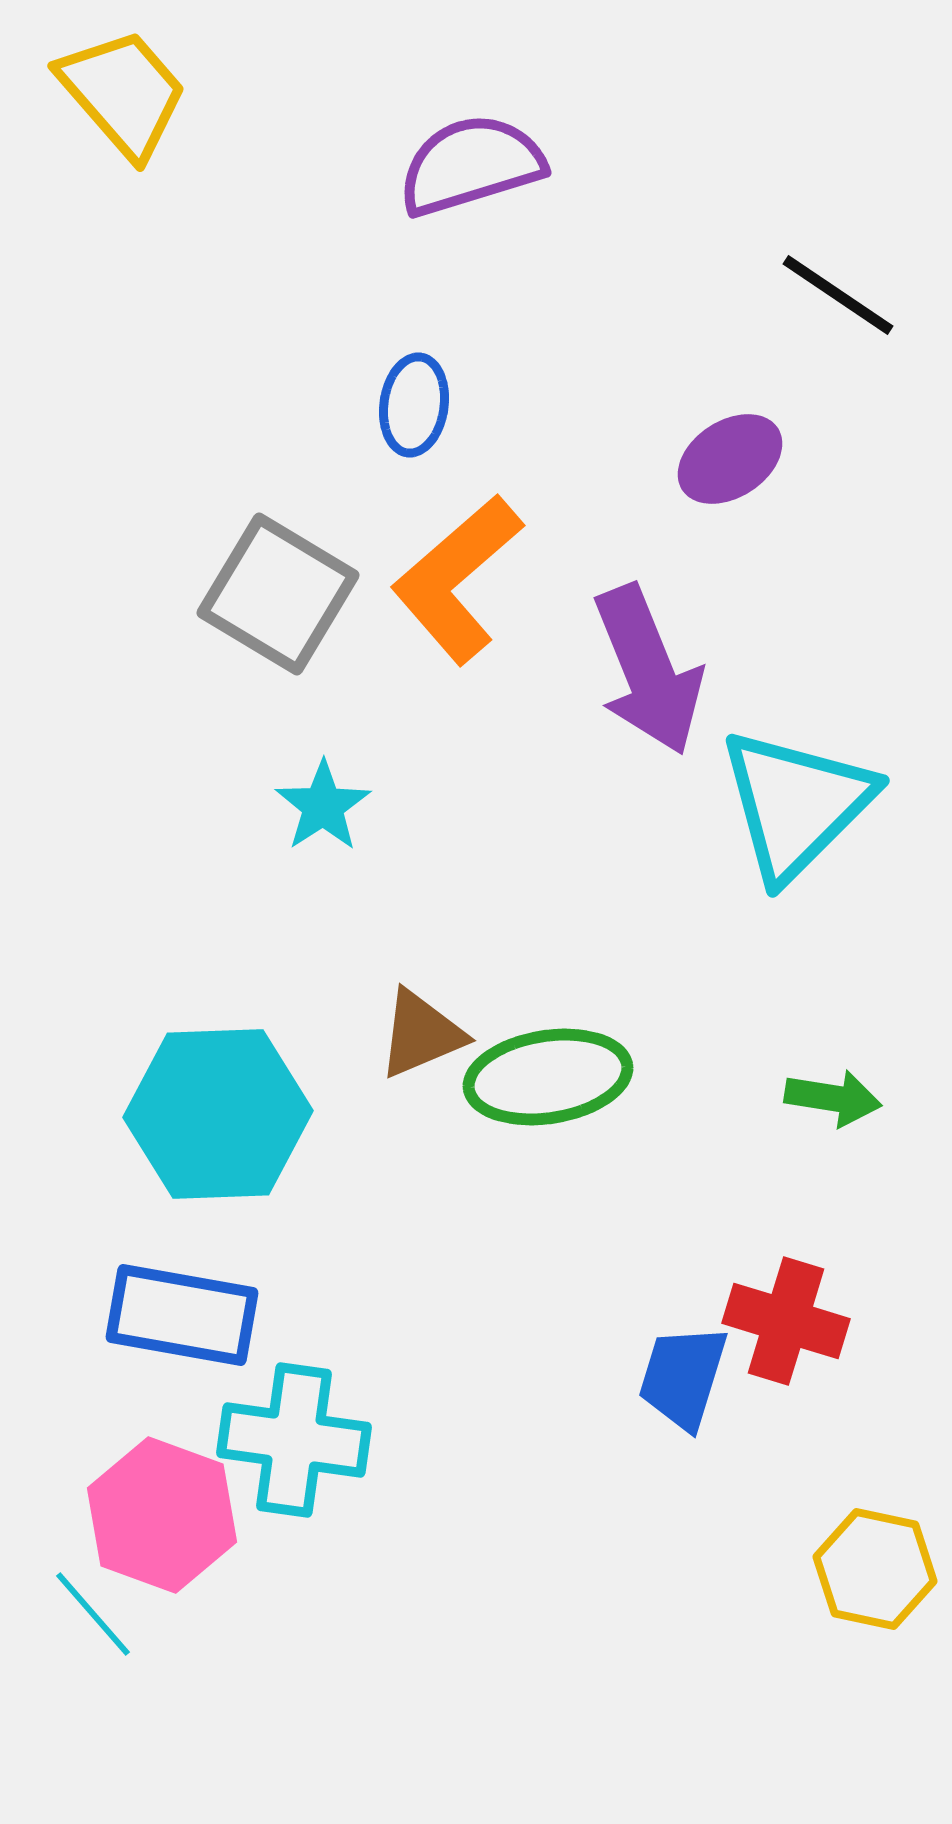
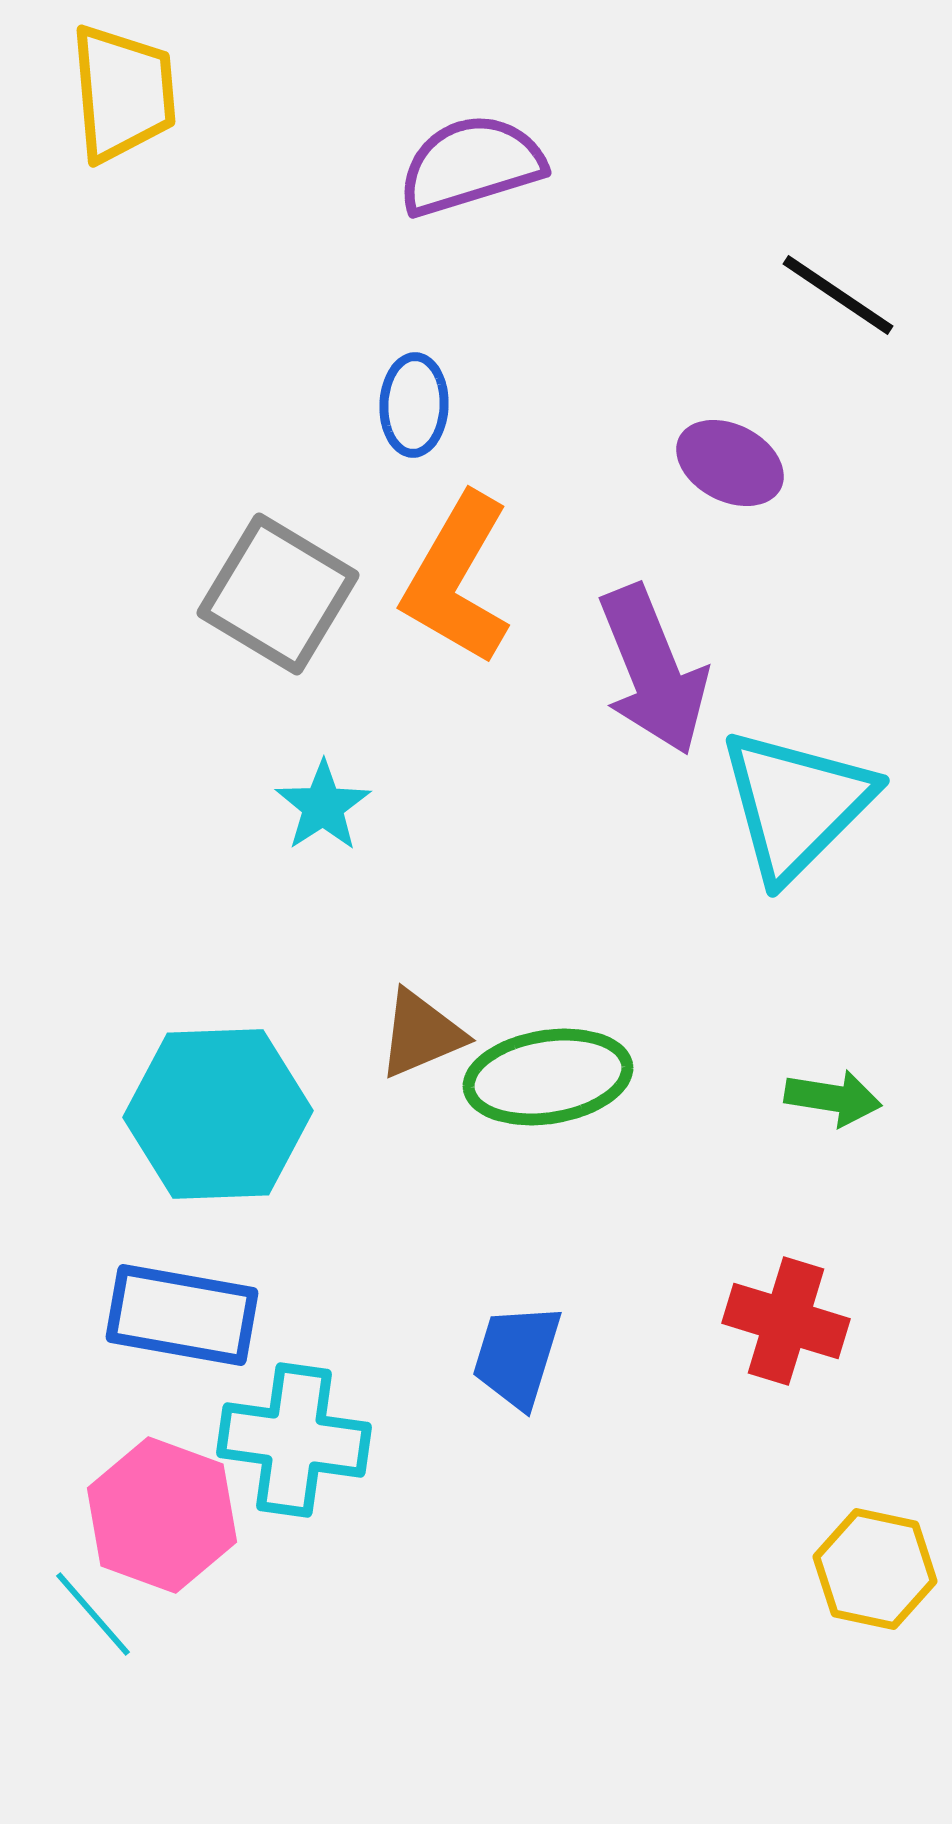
yellow trapezoid: rotated 36 degrees clockwise
blue ellipse: rotated 6 degrees counterclockwise
purple ellipse: moved 4 px down; rotated 60 degrees clockwise
orange L-shape: rotated 19 degrees counterclockwise
purple arrow: moved 5 px right
blue trapezoid: moved 166 px left, 21 px up
